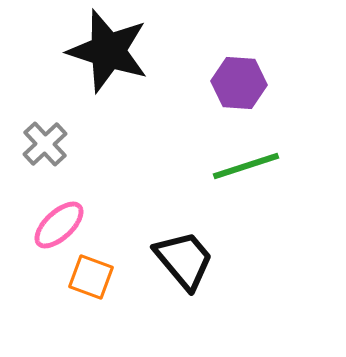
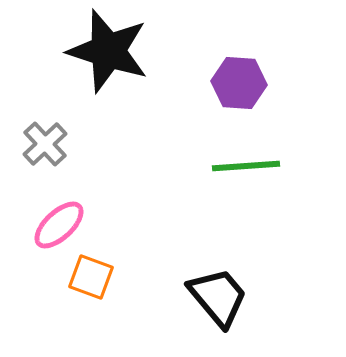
green line: rotated 14 degrees clockwise
black trapezoid: moved 34 px right, 37 px down
